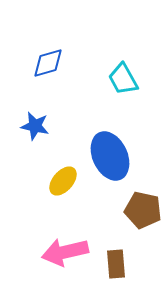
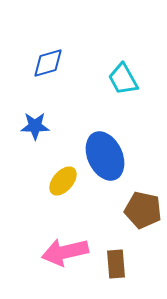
blue star: rotated 12 degrees counterclockwise
blue ellipse: moved 5 px left
